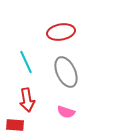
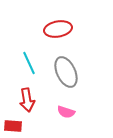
red ellipse: moved 3 px left, 3 px up
cyan line: moved 3 px right, 1 px down
red rectangle: moved 2 px left, 1 px down
